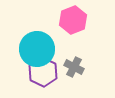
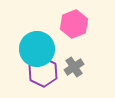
pink hexagon: moved 1 px right, 4 px down
gray cross: rotated 30 degrees clockwise
